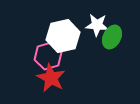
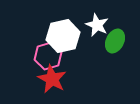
white star: rotated 20 degrees clockwise
green ellipse: moved 3 px right, 4 px down
red star: moved 1 px right, 1 px down
